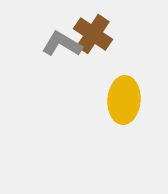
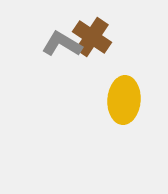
brown cross: moved 1 px left, 3 px down
